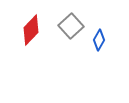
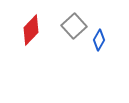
gray square: moved 3 px right
